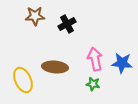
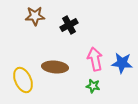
black cross: moved 2 px right, 1 px down
green star: moved 2 px down
